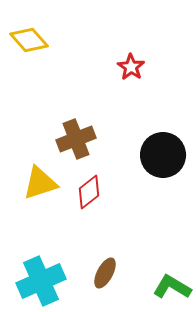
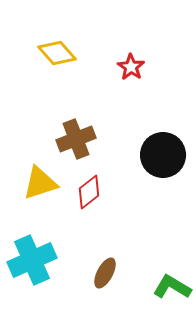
yellow diamond: moved 28 px right, 13 px down
cyan cross: moved 9 px left, 21 px up
